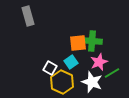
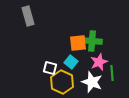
cyan square: rotated 16 degrees counterclockwise
white square: rotated 16 degrees counterclockwise
green line: rotated 63 degrees counterclockwise
